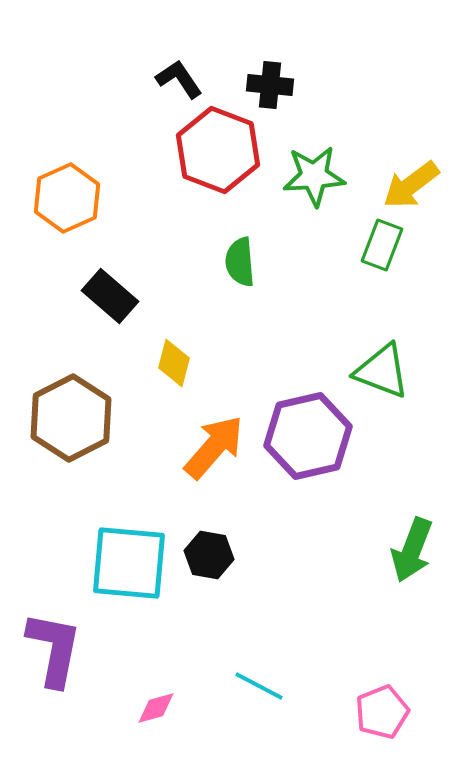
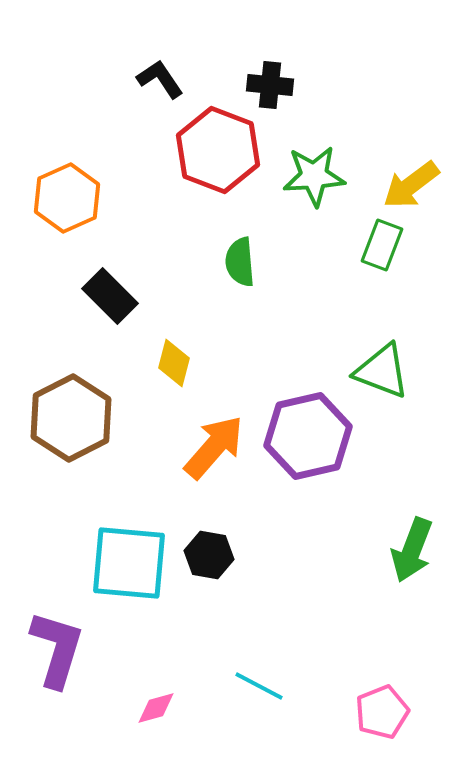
black L-shape: moved 19 px left
black rectangle: rotated 4 degrees clockwise
purple L-shape: moved 3 px right; rotated 6 degrees clockwise
